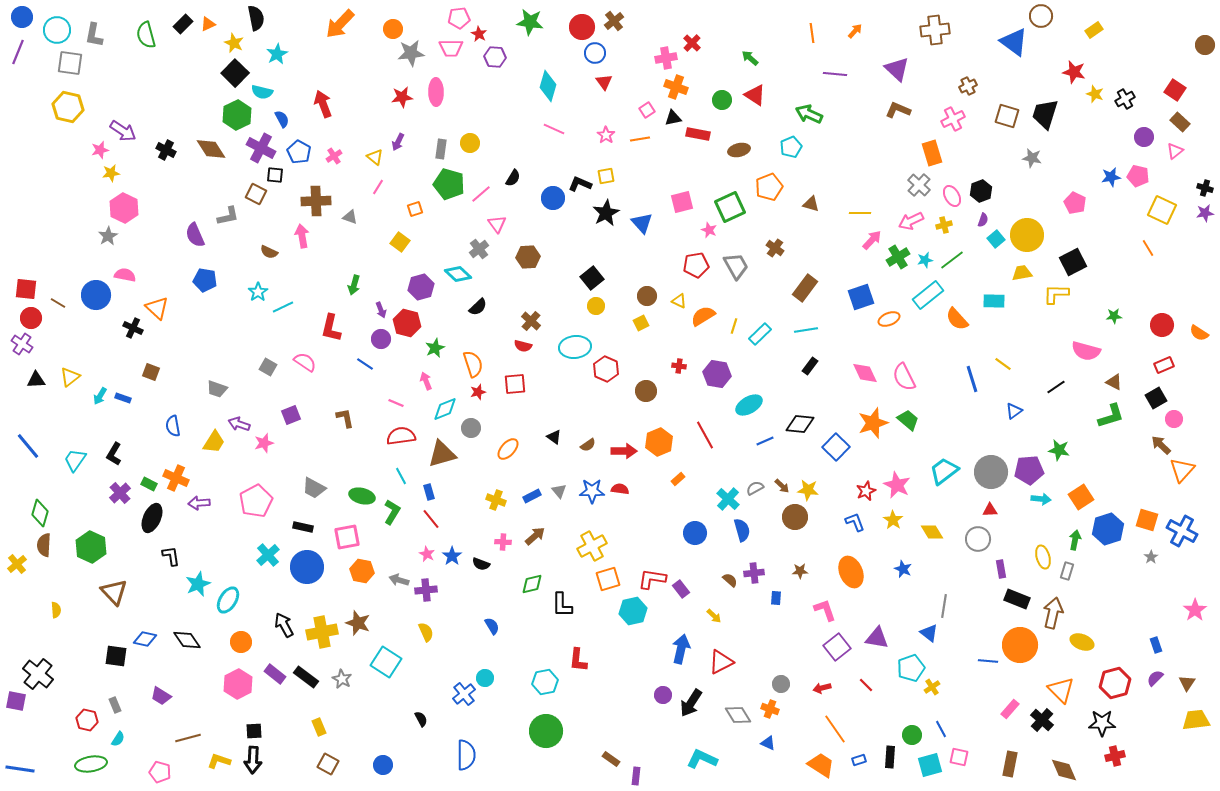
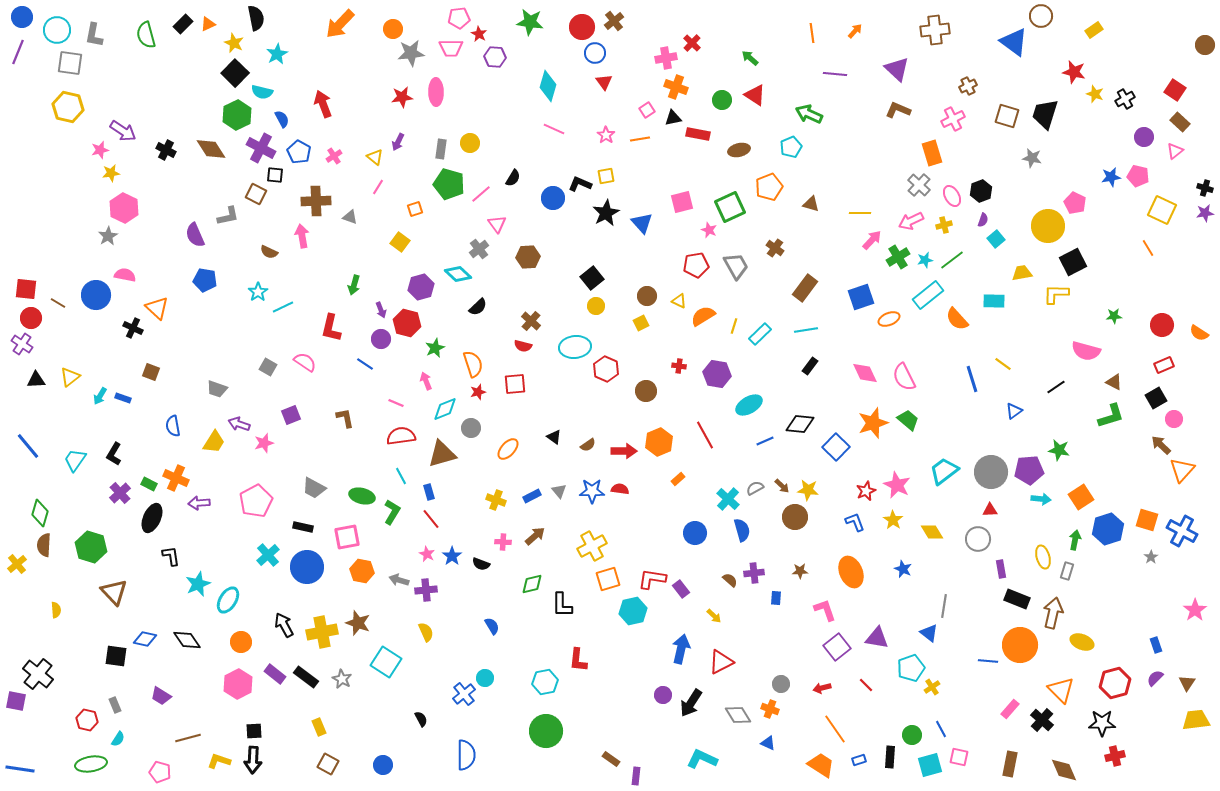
yellow circle at (1027, 235): moved 21 px right, 9 px up
green hexagon at (91, 547): rotated 8 degrees counterclockwise
